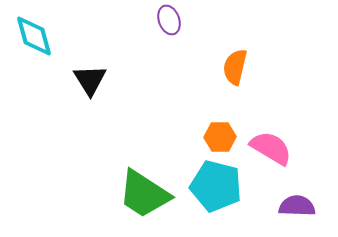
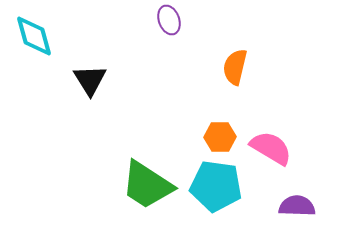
cyan pentagon: rotated 6 degrees counterclockwise
green trapezoid: moved 3 px right, 9 px up
